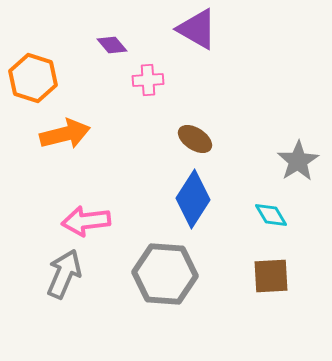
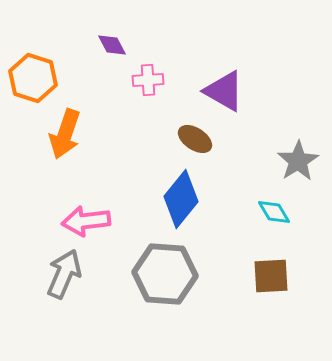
purple triangle: moved 27 px right, 62 px down
purple diamond: rotated 12 degrees clockwise
orange arrow: rotated 123 degrees clockwise
blue diamond: moved 12 px left; rotated 6 degrees clockwise
cyan diamond: moved 3 px right, 3 px up
